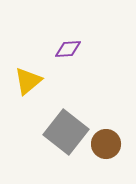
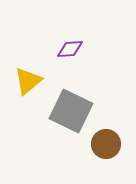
purple diamond: moved 2 px right
gray square: moved 5 px right, 21 px up; rotated 12 degrees counterclockwise
